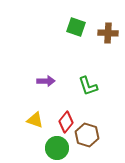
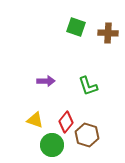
green circle: moved 5 px left, 3 px up
